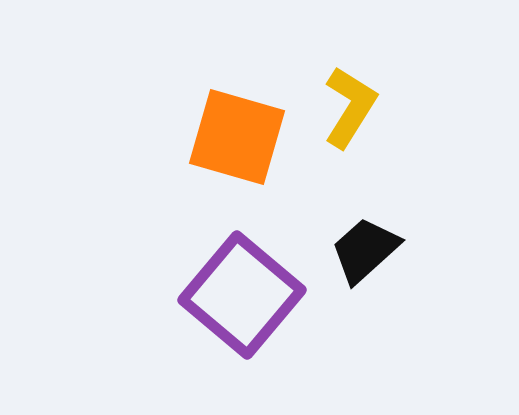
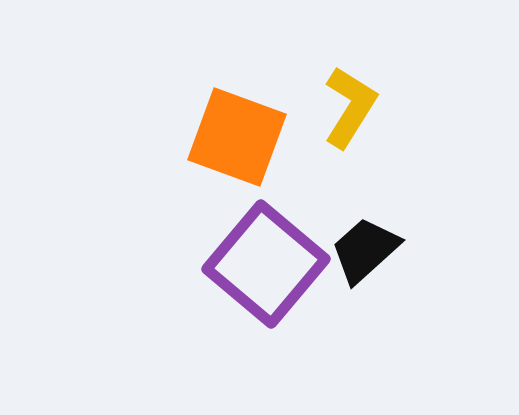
orange square: rotated 4 degrees clockwise
purple square: moved 24 px right, 31 px up
